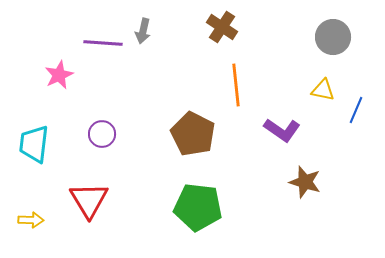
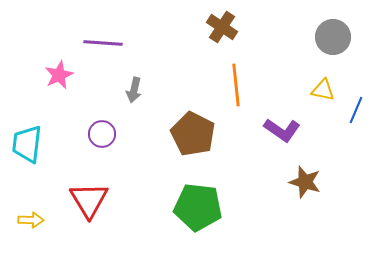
gray arrow: moved 9 px left, 59 px down
cyan trapezoid: moved 7 px left
